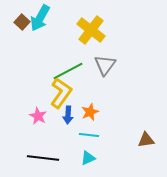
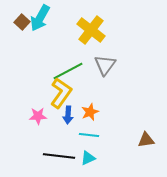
pink star: rotated 30 degrees counterclockwise
black line: moved 16 px right, 2 px up
